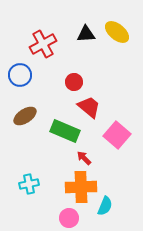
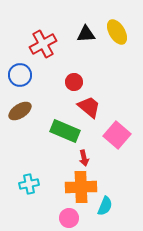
yellow ellipse: rotated 20 degrees clockwise
brown ellipse: moved 5 px left, 5 px up
red arrow: rotated 147 degrees counterclockwise
